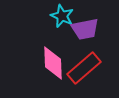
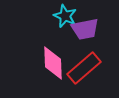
cyan star: moved 3 px right
